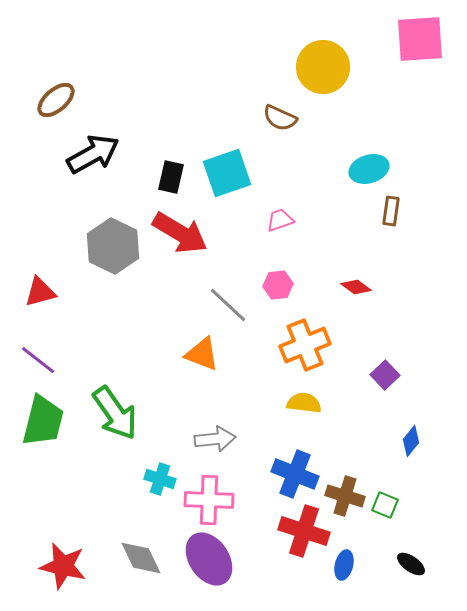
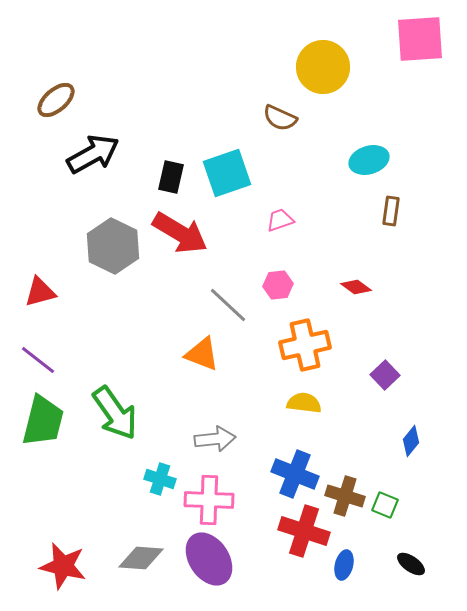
cyan ellipse: moved 9 px up
orange cross: rotated 9 degrees clockwise
gray diamond: rotated 60 degrees counterclockwise
